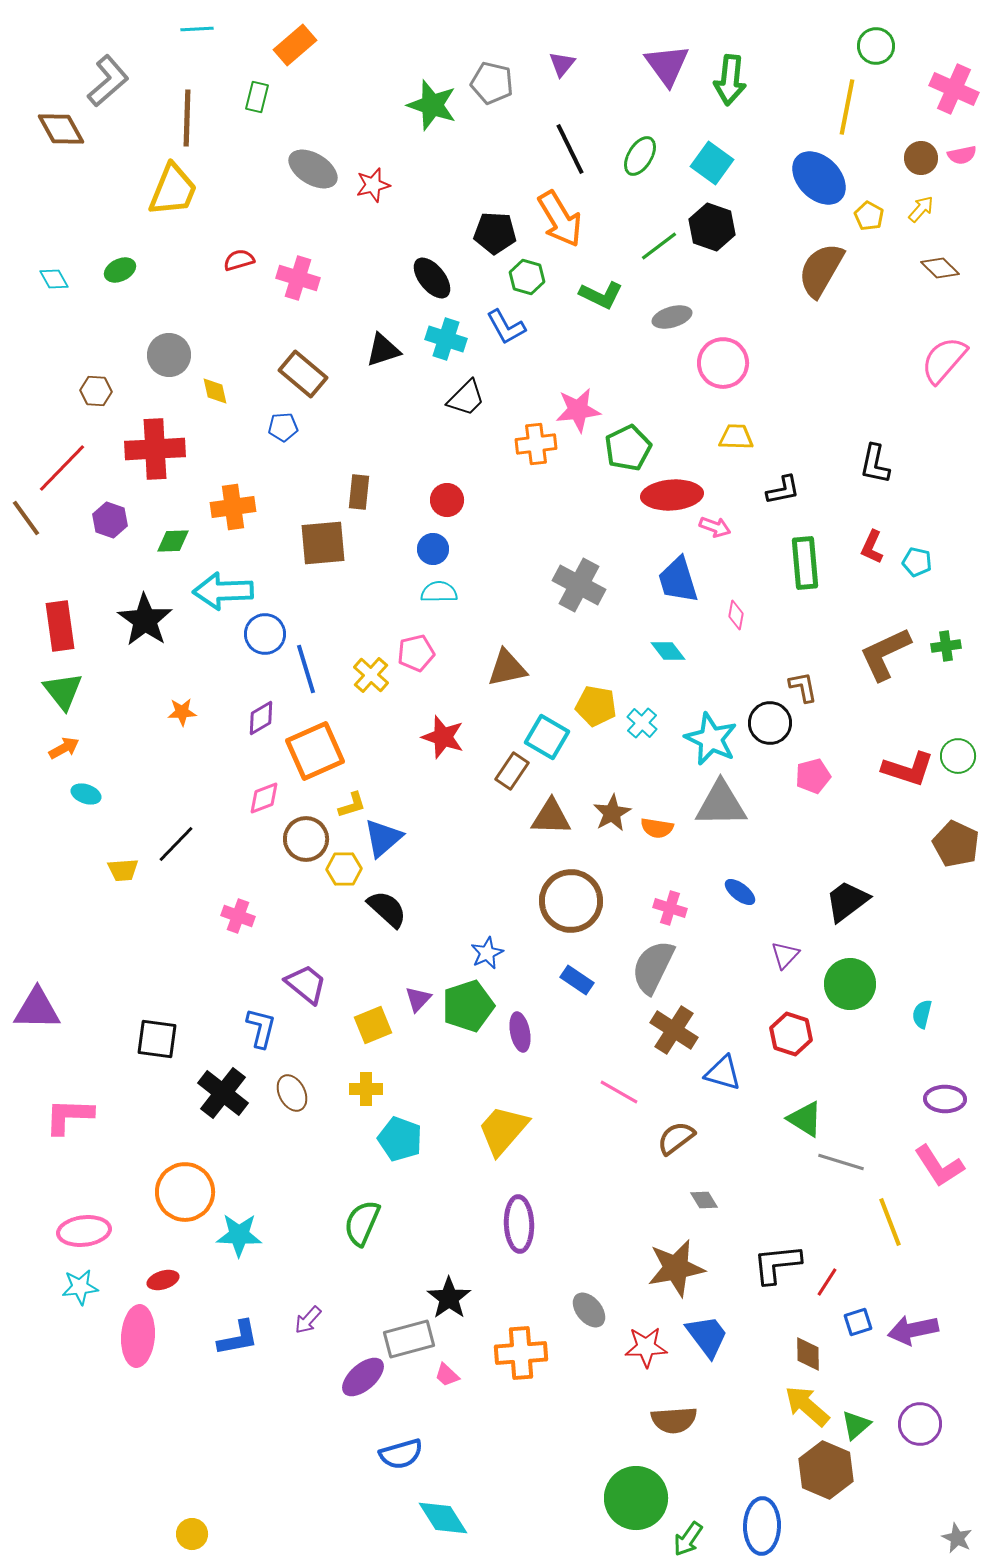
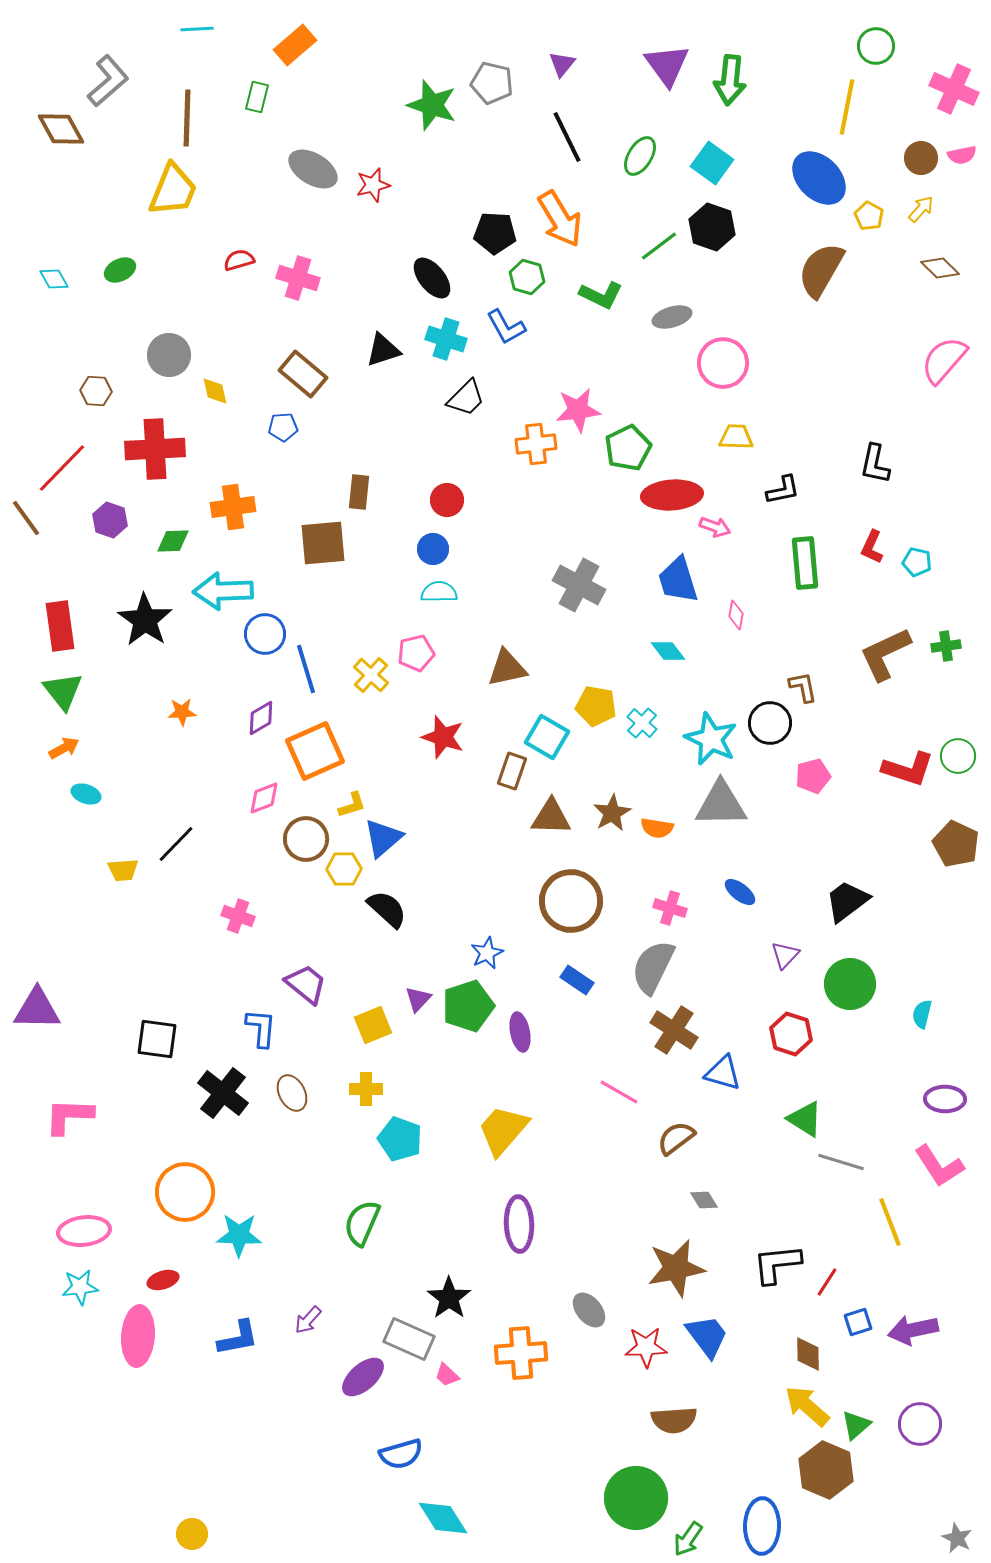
black line at (570, 149): moved 3 px left, 12 px up
brown rectangle at (512, 771): rotated 15 degrees counterclockwise
blue L-shape at (261, 1028): rotated 9 degrees counterclockwise
gray rectangle at (409, 1339): rotated 39 degrees clockwise
